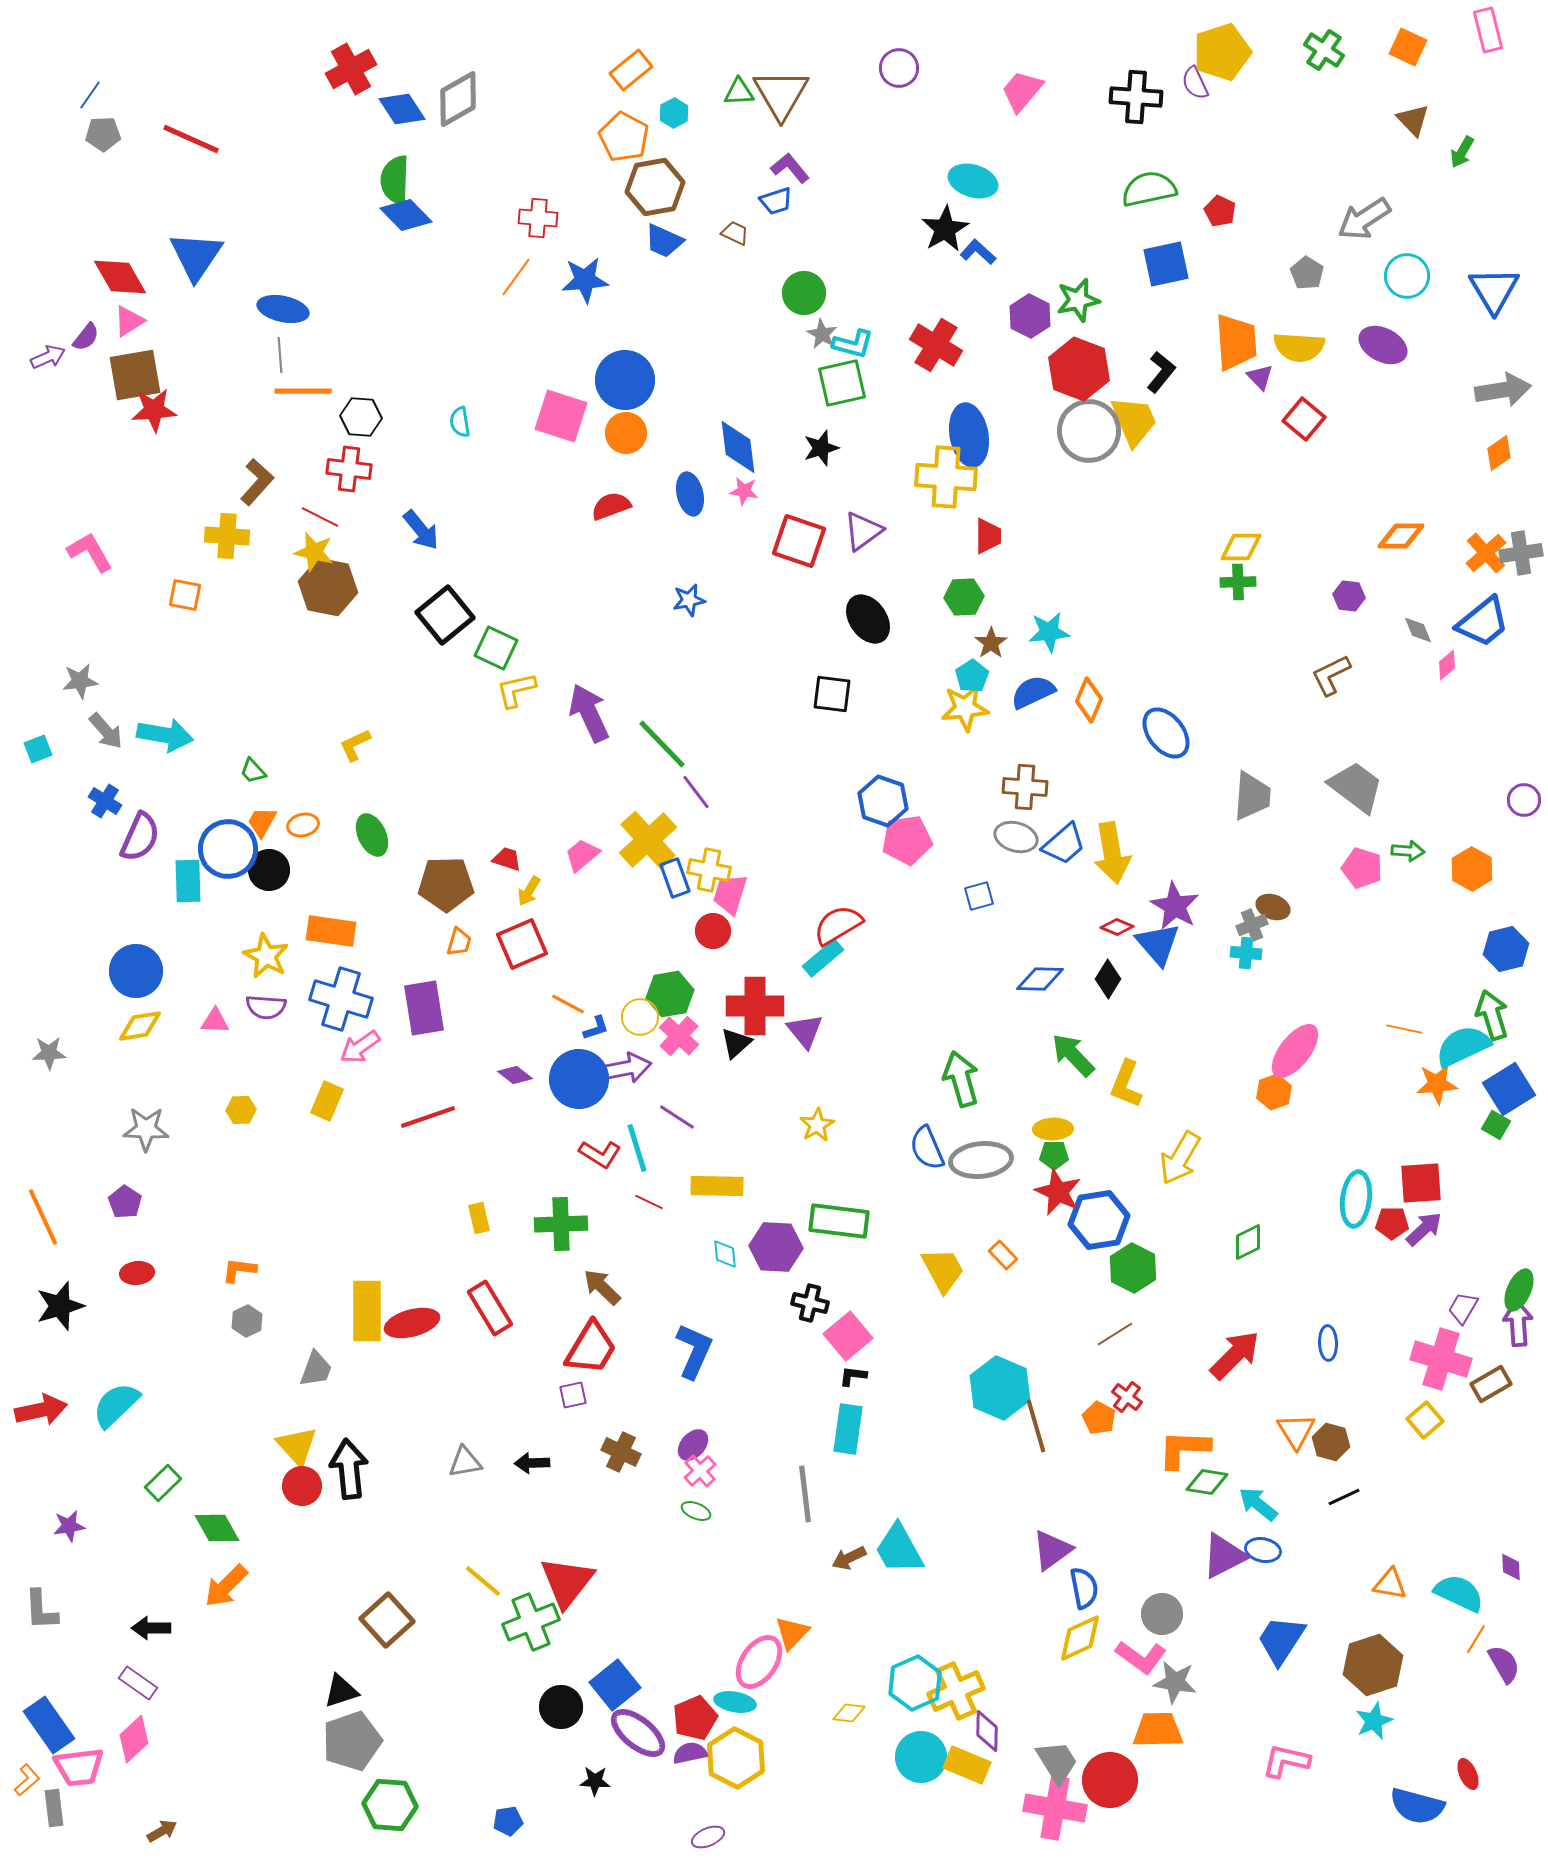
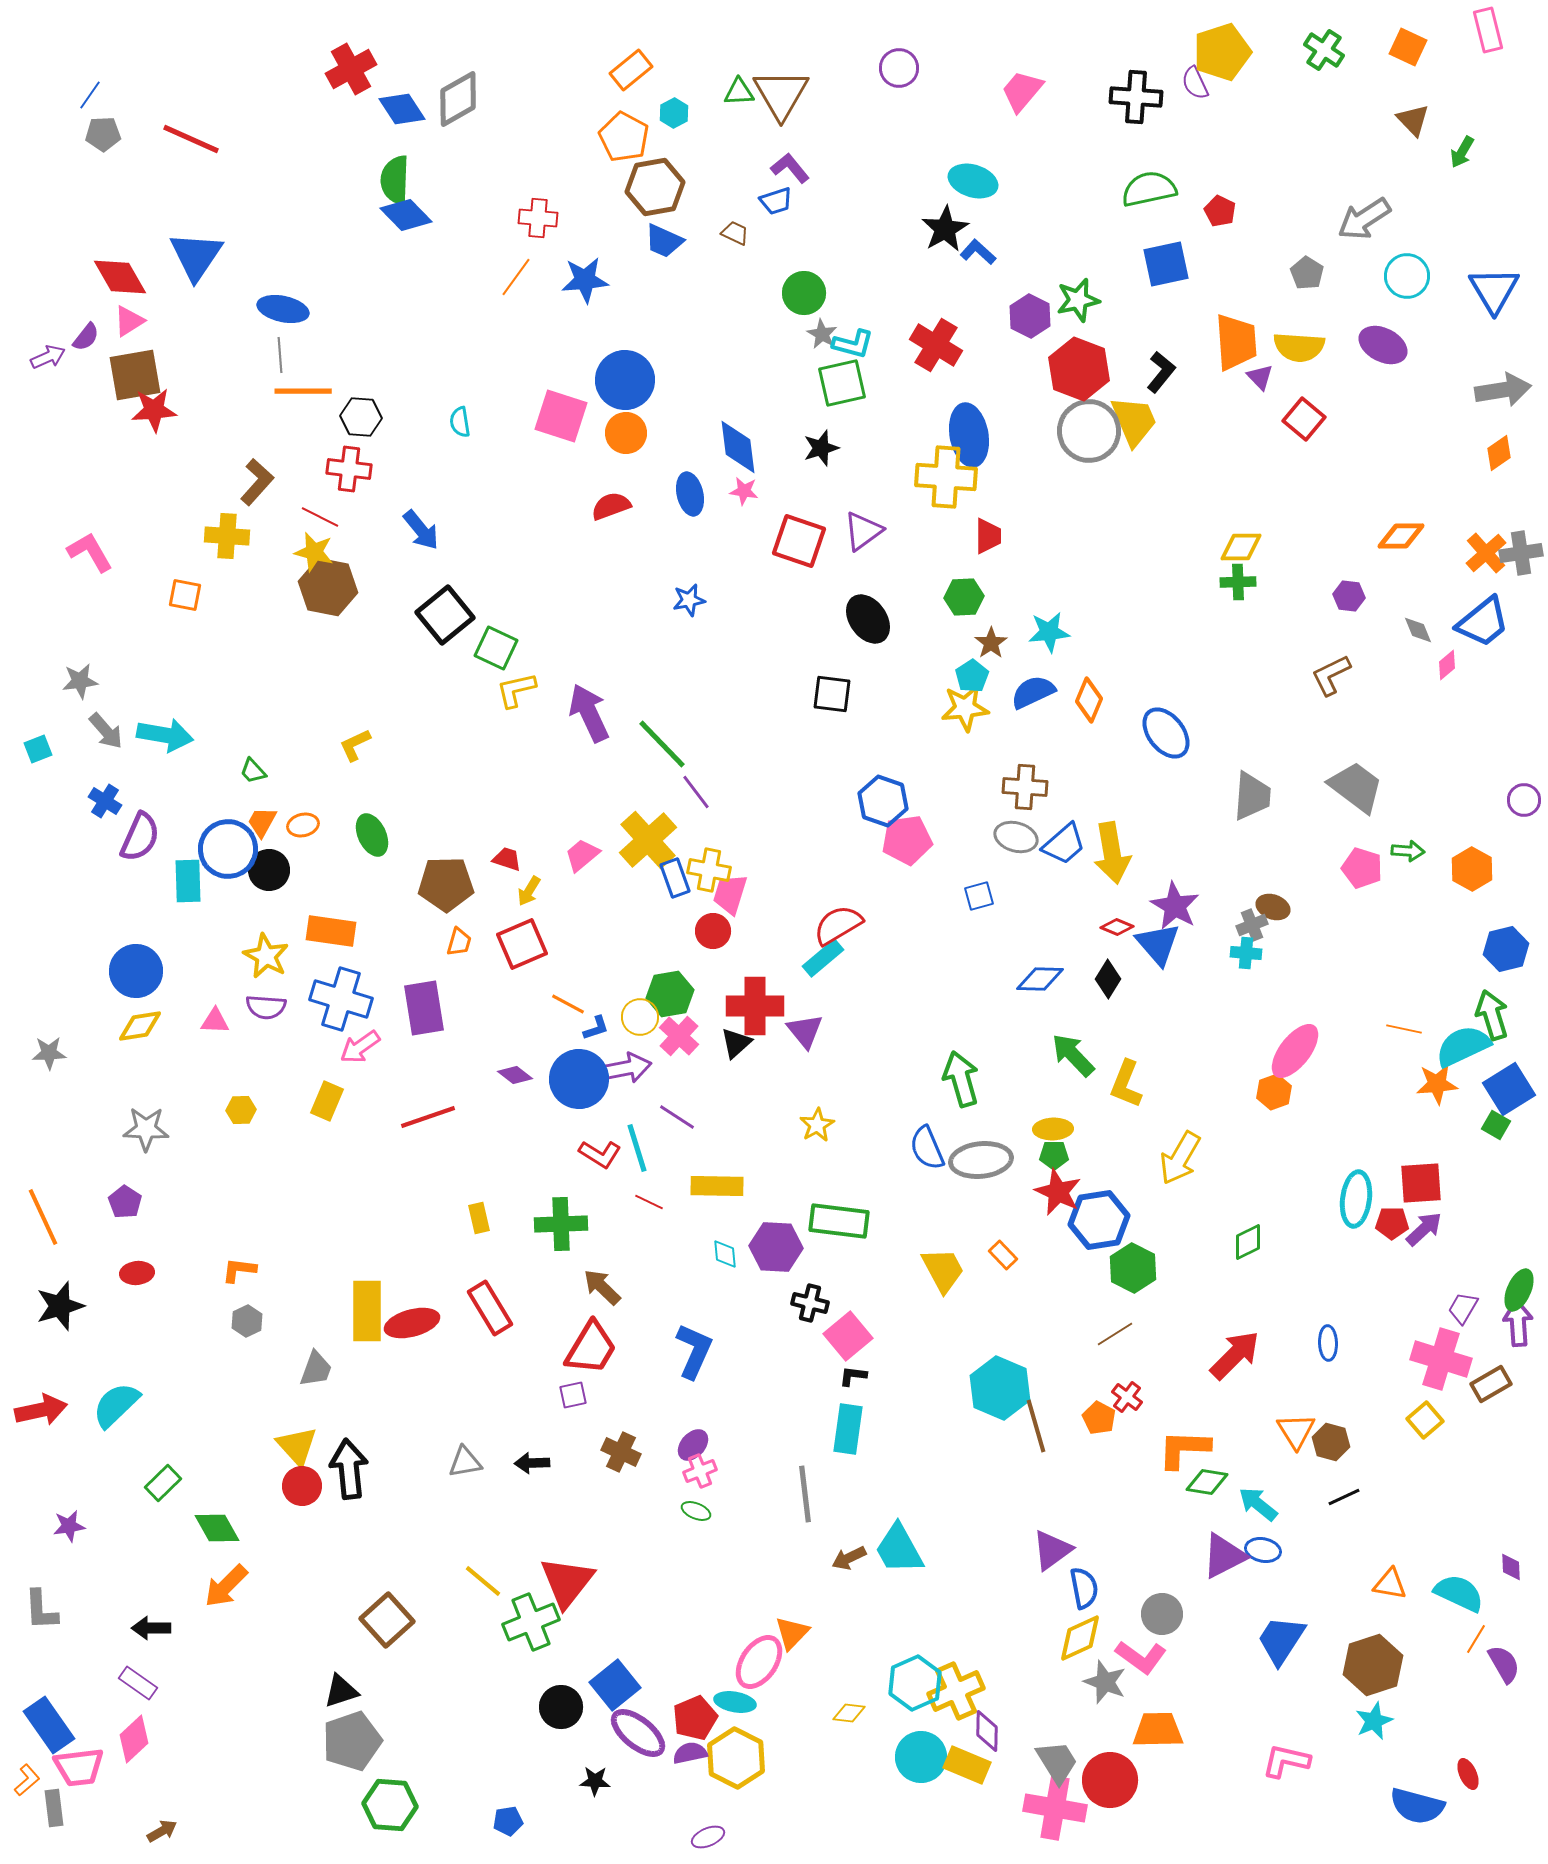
pink cross at (700, 1471): rotated 20 degrees clockwise
gray star at (1175, 1682): moved 70 px left; rotated 12 degrees clockwise
